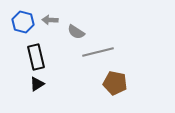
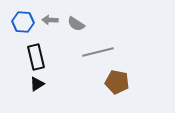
blue hexagon: rotated 10 degrees counterclockwise
gray semicircle: moved 8 px up
brown pentagon: moved 2 px right, 1 px up
